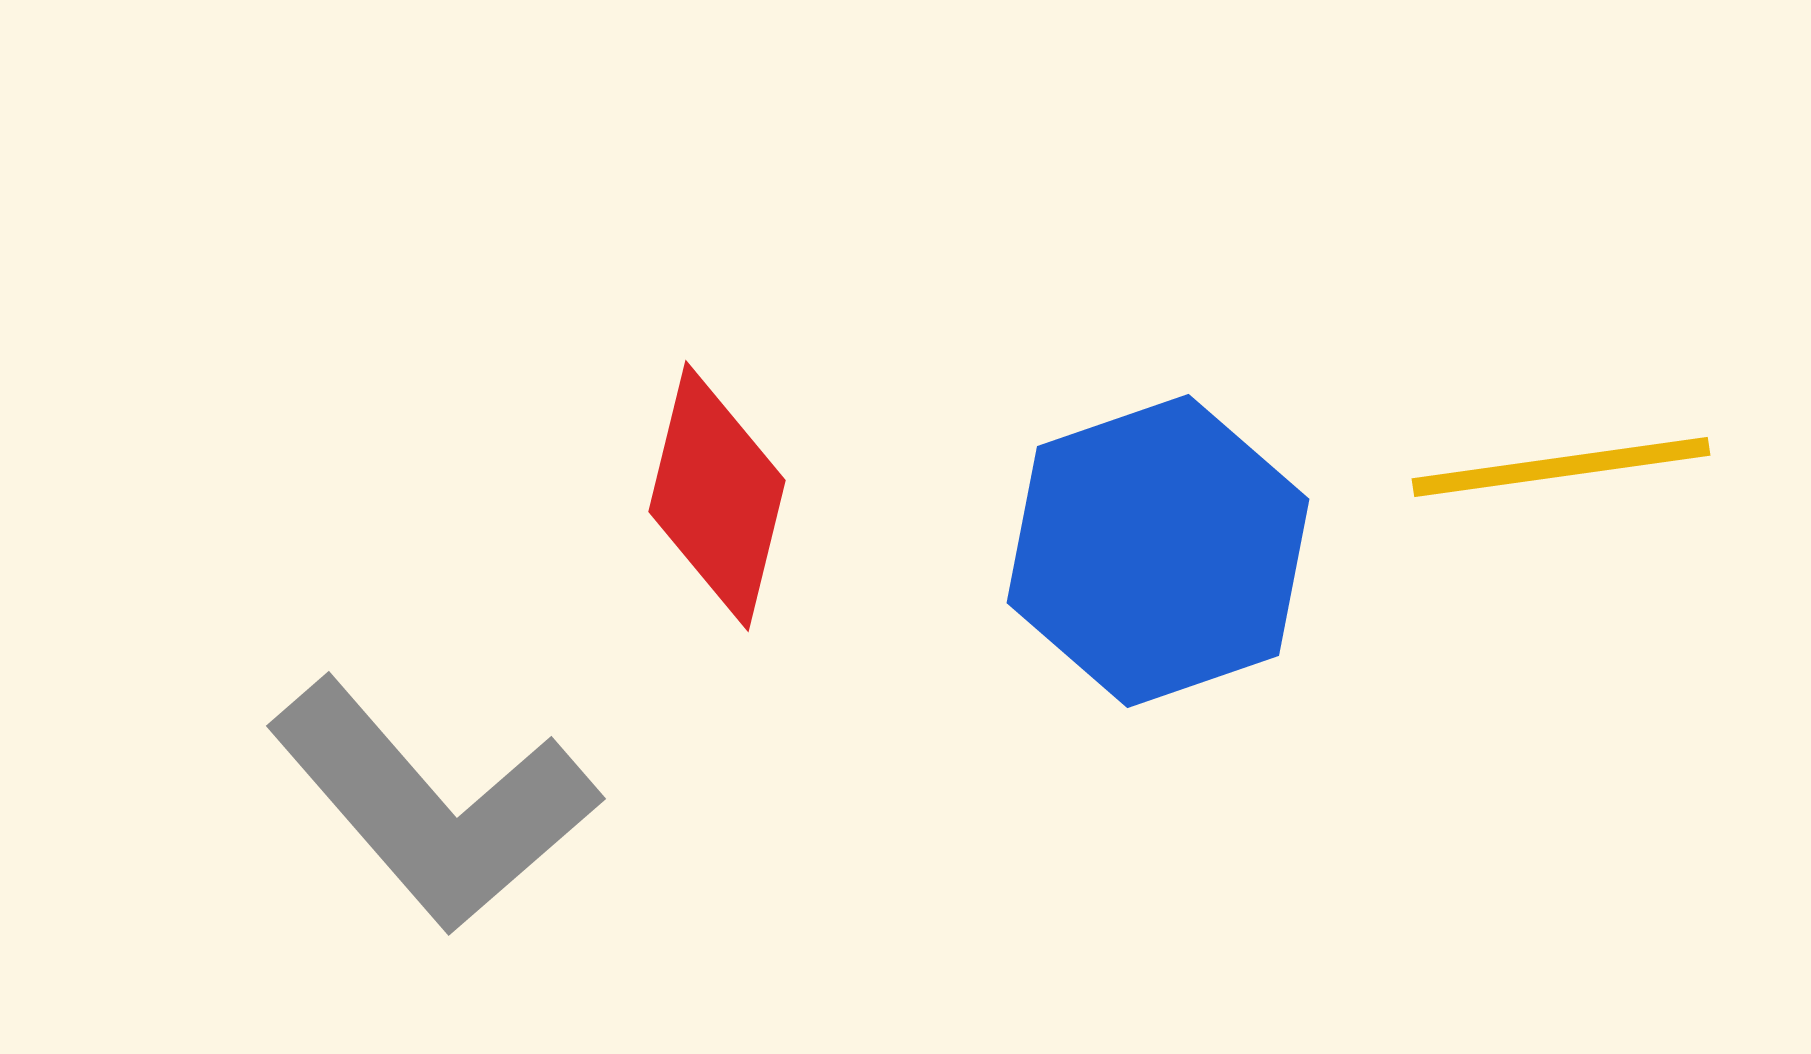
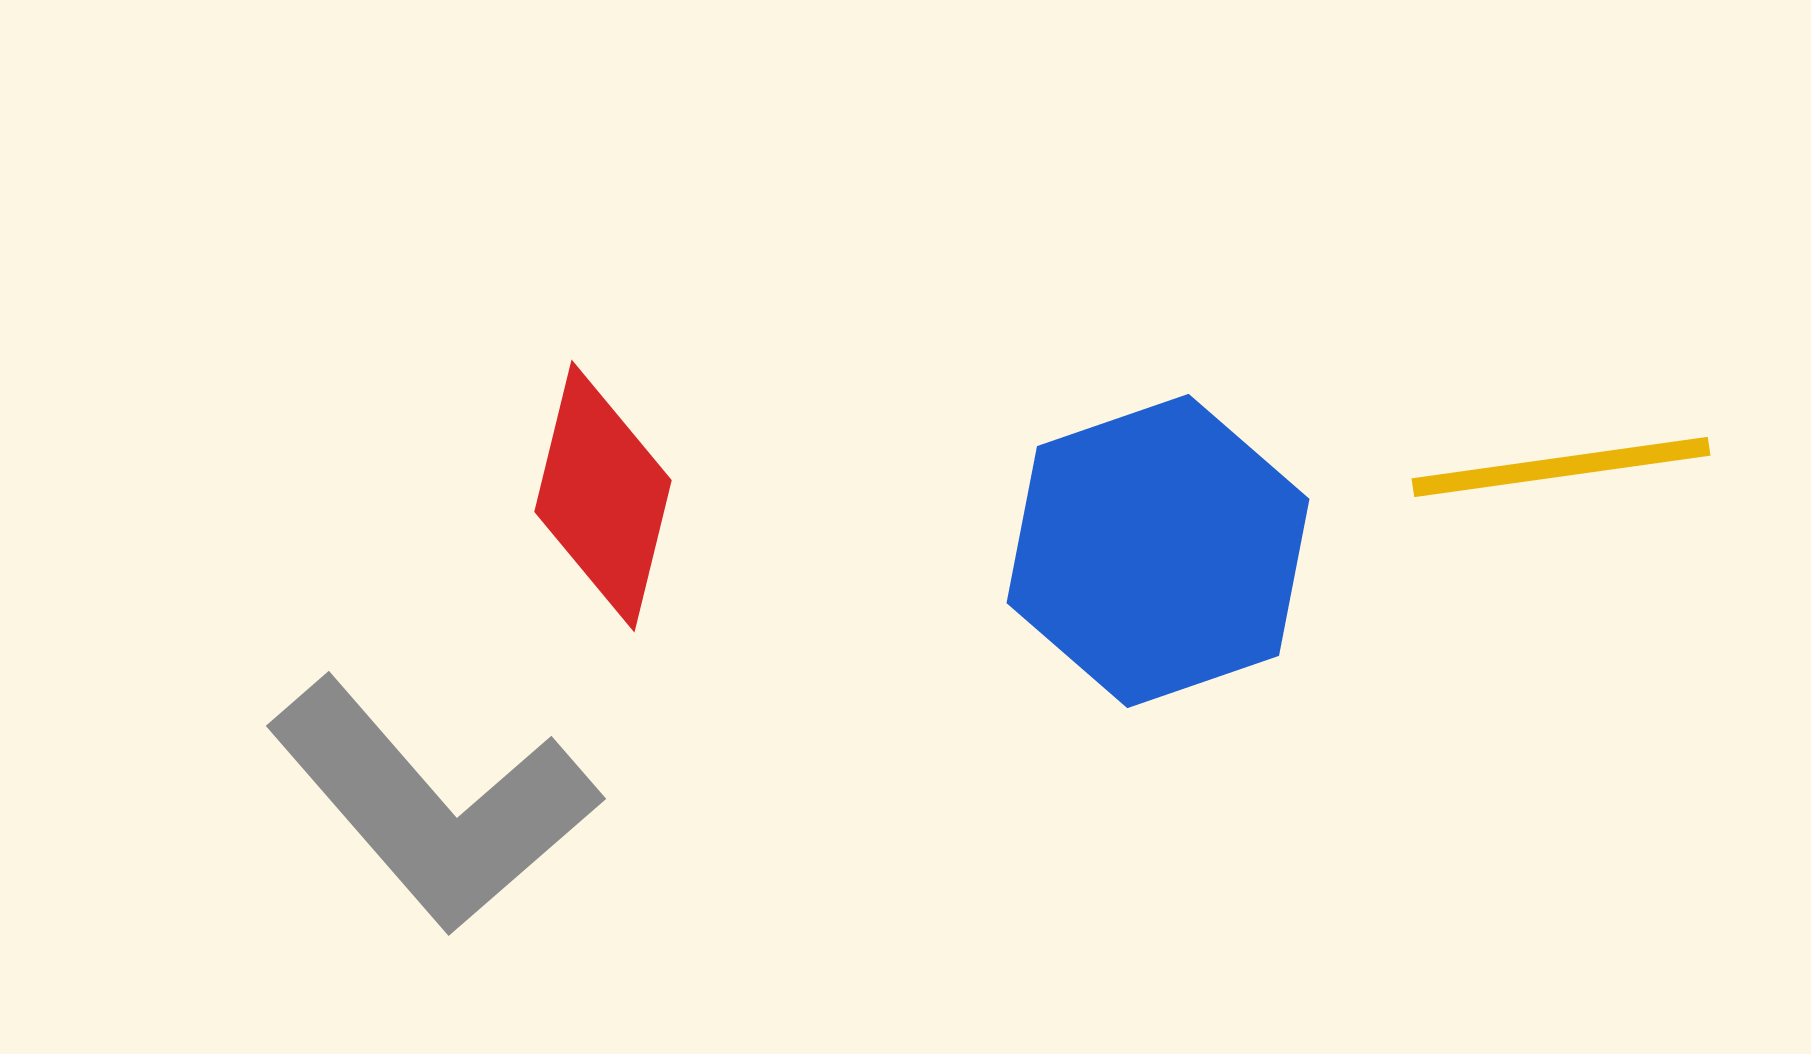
red diamond: moved 114 px left
